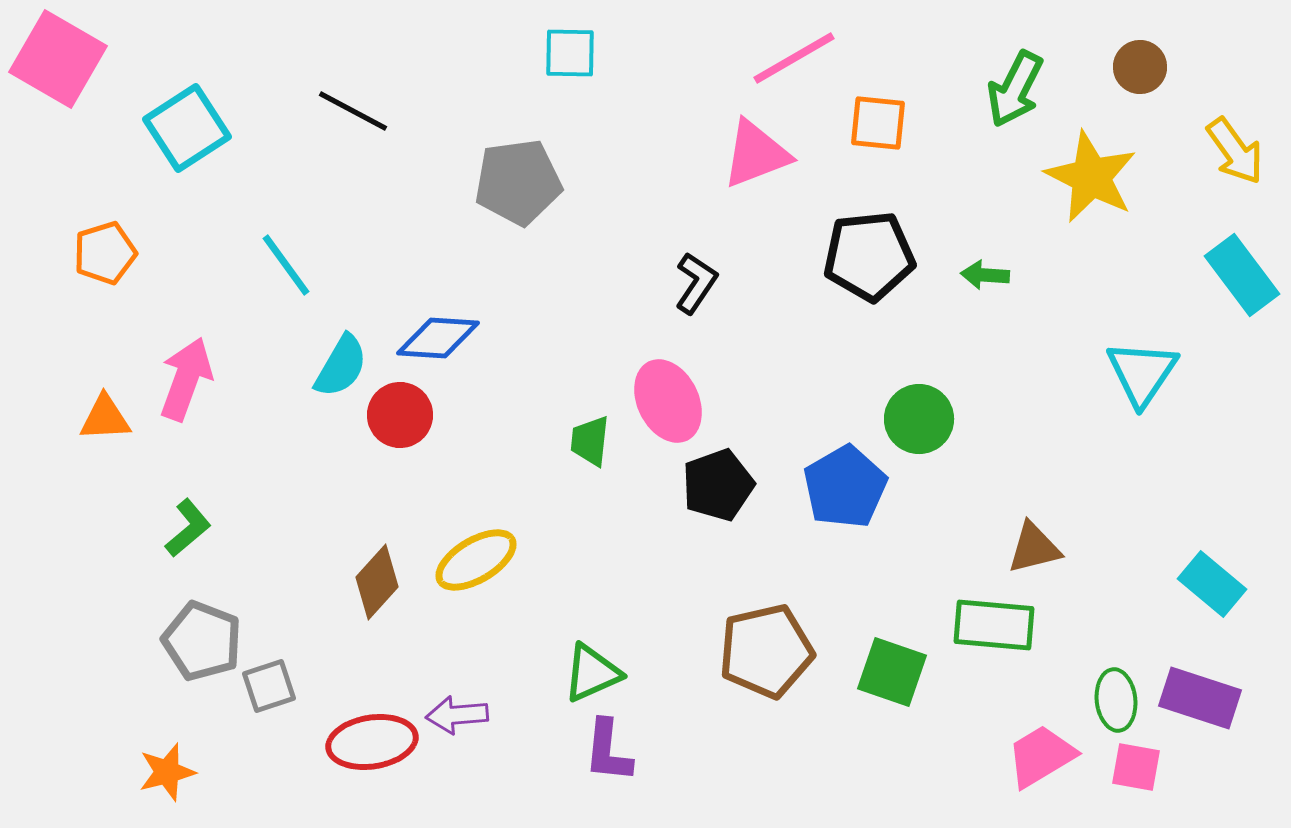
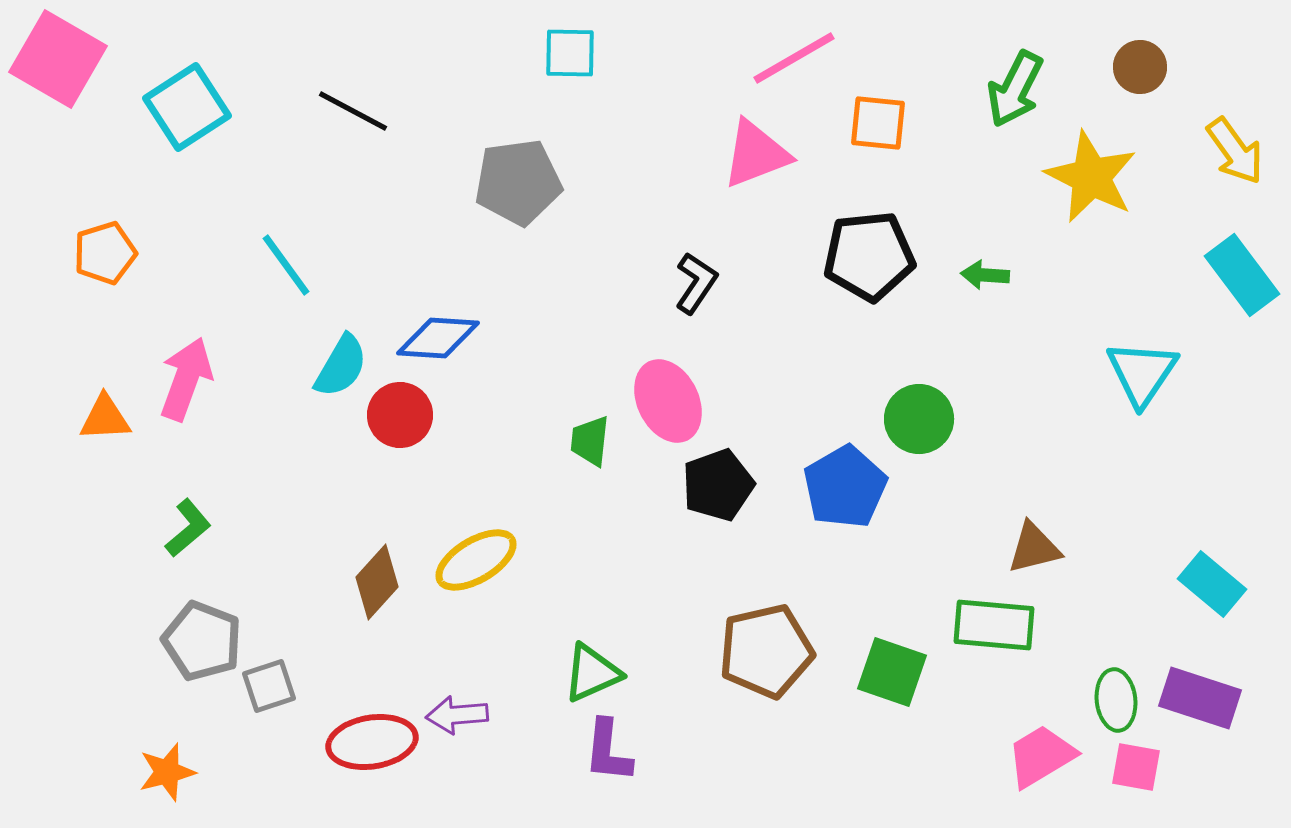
cyan square at (187, 128): moved 21 px up
